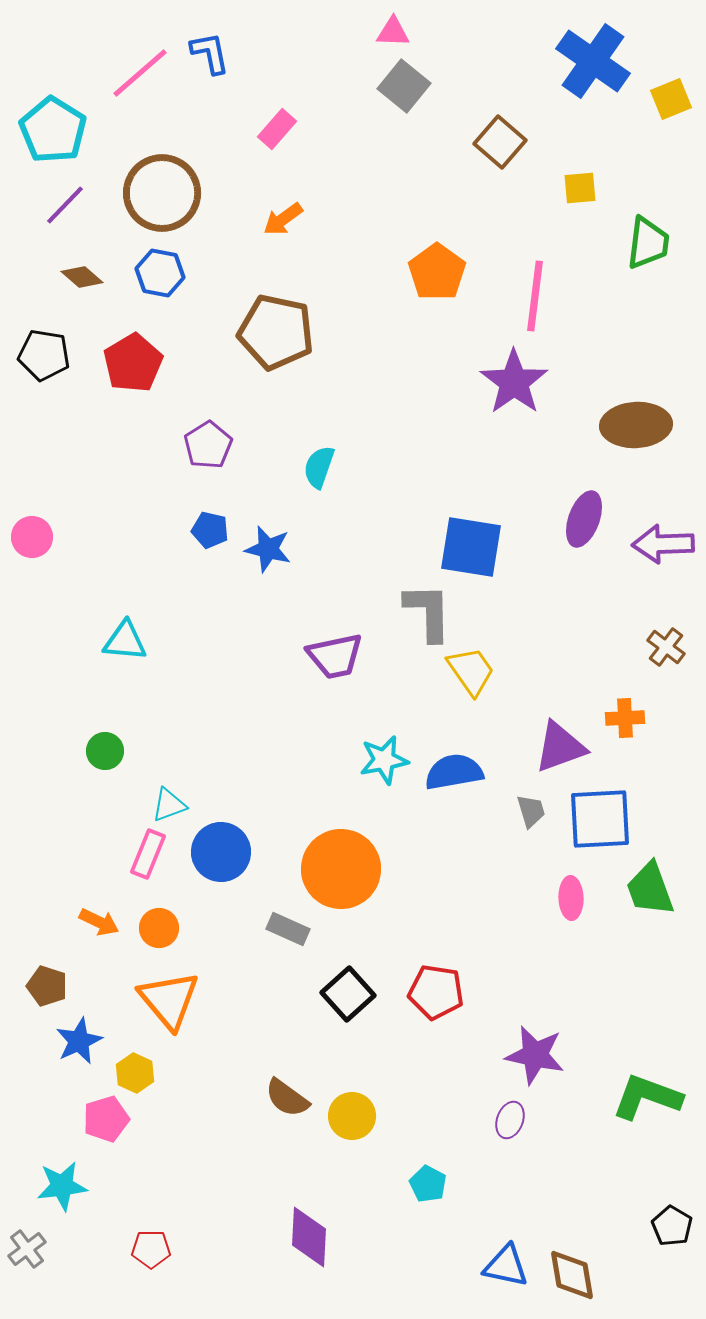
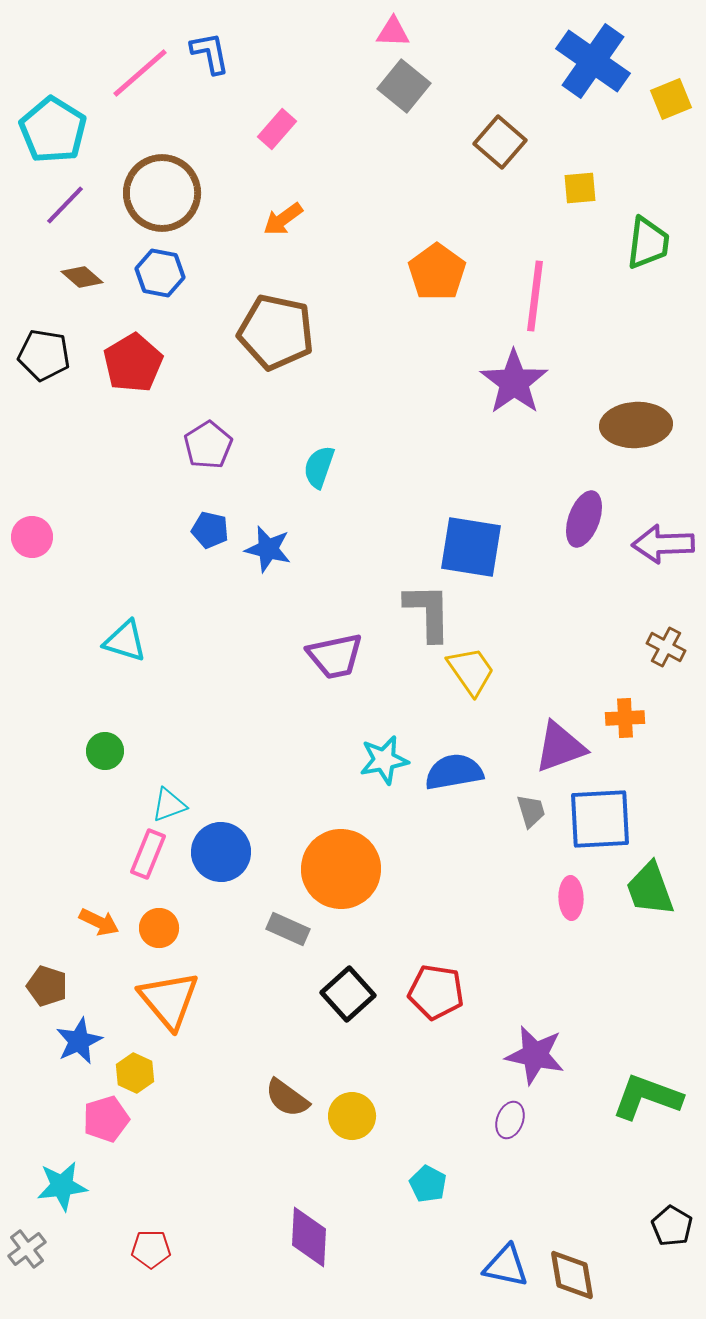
cyan triangle at (125, 641): rotated 12 degrees clockwise
brown cross at (666, 647): rotated 9 degrees counterclockwise
